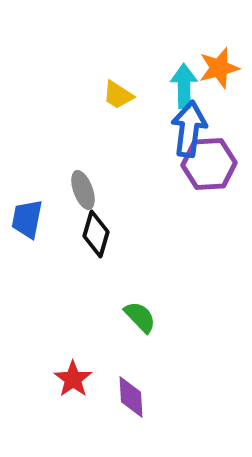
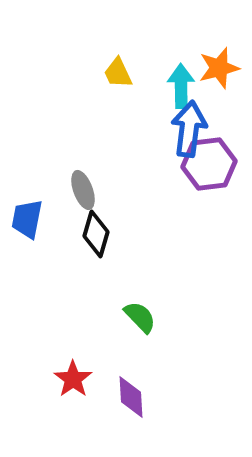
cyan arrow: moved 3 px left
yellow trapezoid: moved 22 px up; rotated 32 degrees clockwise
purple hexagon: rotated 4 degrees counterclockwise
